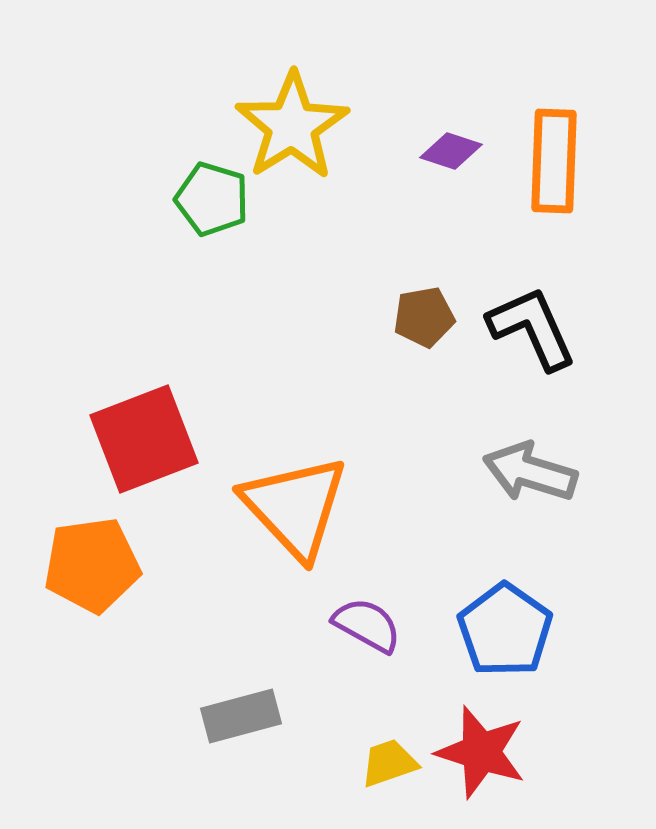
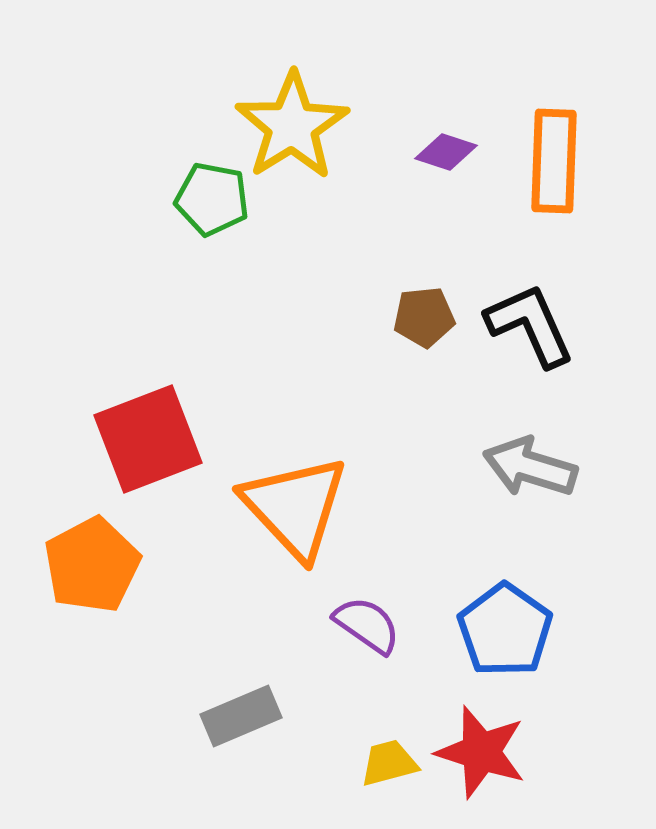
purple diamond: moved 5 px left, 1 px down
green pentagon: rotated 6 degrees counterclockwise
brown pentagon: rotated 4 degrees clockwise
black L-shape: moved 2 px left, 3 px up
red square: moved 4 px right
gray arrow: moved 5 px up
orange pentagon: rotated 20 degrees counterclockwise
purple semicircle: rotated 6 degrees clockwise
gray rectangle: rotated 8 degrees counterclockwise
yellow trapezoid: rotated 4 degrees clockwise
